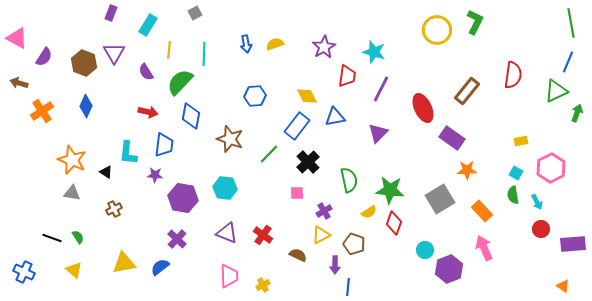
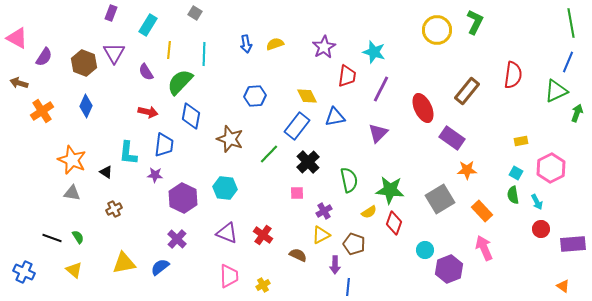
gray square at (195, 13): rotated 32 degrees counterclockwise
purple hexagon at (183, 198): rotated 16 degrees clockwise
